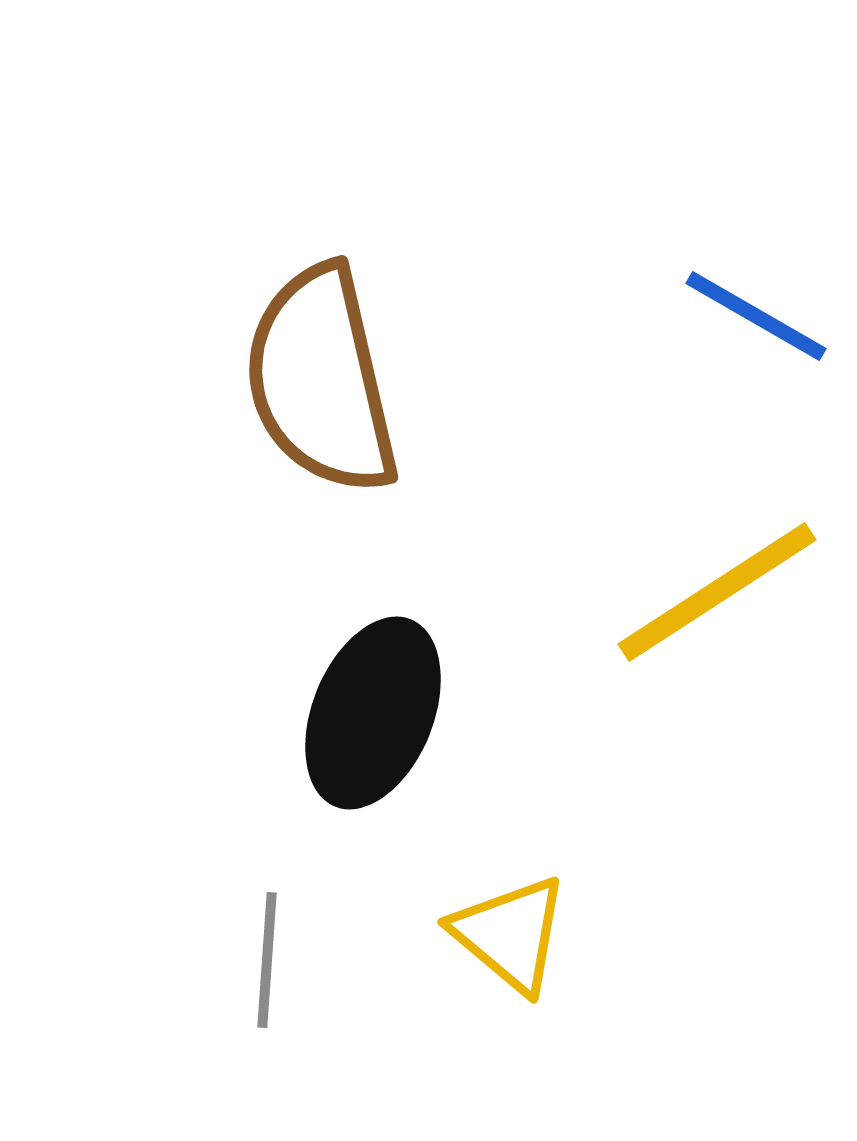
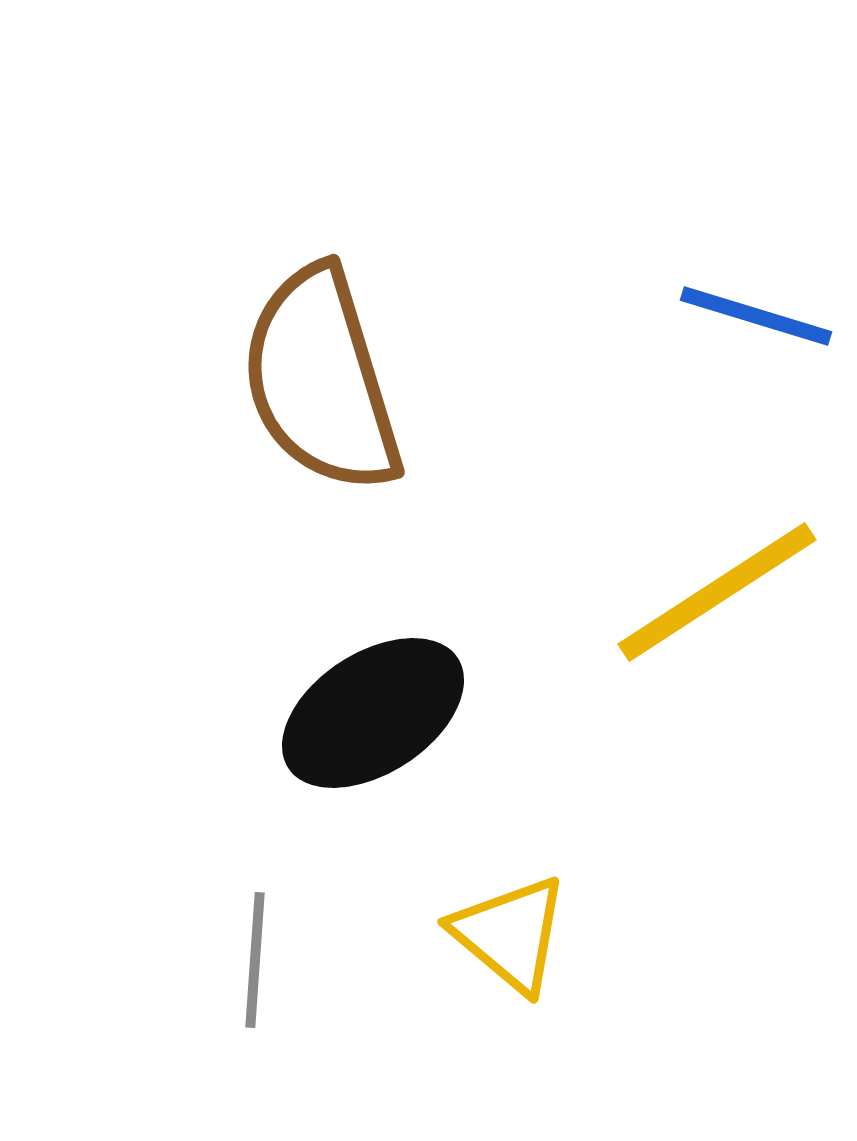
blue line: rotated 13 degrees counterclockwise
brown semicircle: rotated 4 degrees counterclockwise
black ellipse: rotated 35 degrees clockwise
gray line: moved 12 px left
